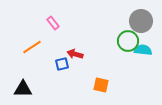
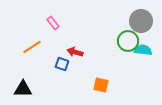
red arrow: moved 2 px up
blue square: rotated 32 degrees clockwise
